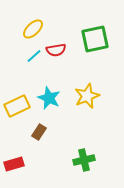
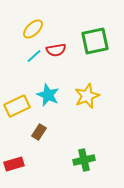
green square: moved 2 px down
cyan star: moved 1 px left, 3 px up
